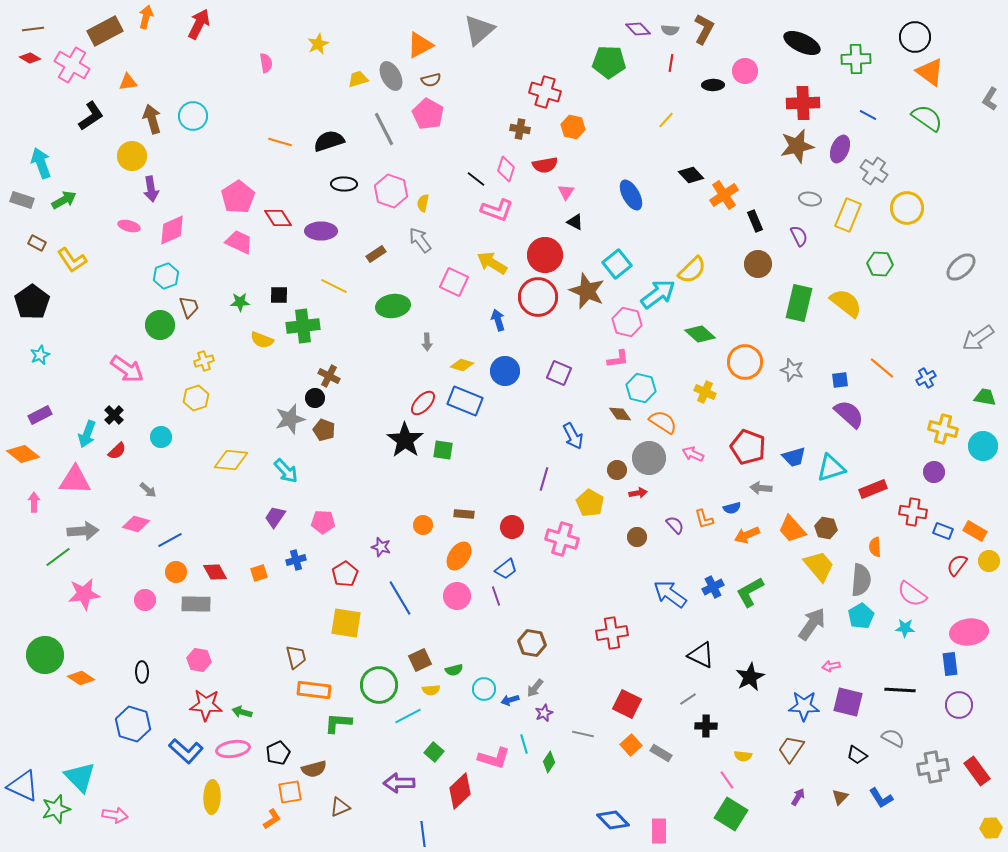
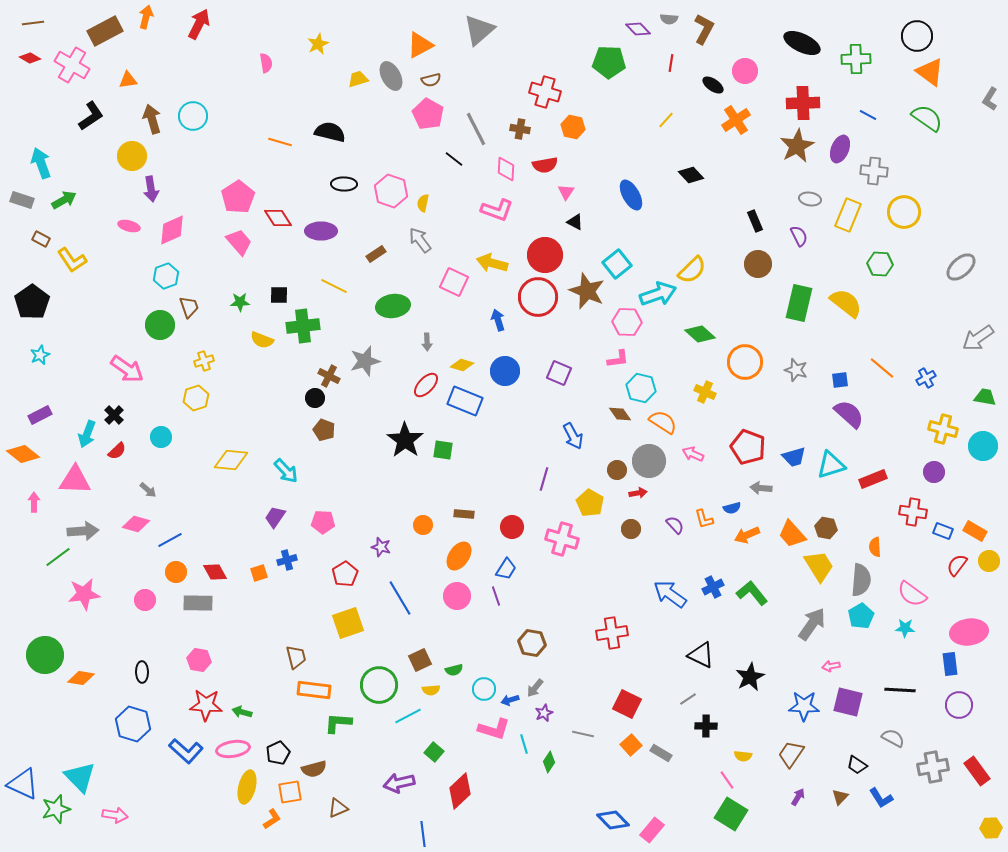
brown line at (33, 29): moved 6 px up
gray semicircle at (670, 30): moved 1 px left, 11 px up
black circle at (915, 37): moved 2 px right, 1 px up
orange triangle at (128, 82): moved 2 px up
black ellipse at (713, 85): rotated 35 degrees clockwise
gray line at (384, 129): moved 92 px right
black semicircle at (329, 141): moved 1 px right, 9 px up; rotated 32 degrees clockwise
brown star at (797, 146): rotated 16 degrees counterclockwise
pink diamond at (506, 169): rotated 15 degrees counterclockwise
gray cross at (874, 171): rotated 28 degrees counterclockwise
black line at (476, 179): moved 22 px left, 20 px up
orange cross at (724, 195): moved 12 px right, 75 px up
yellow circle at (907, 208): moved 3 px left, 4 px down
pink trapezoid at (239, 242): rotated 24 degrees clockwise
brown rectangle at (37, 243): moved 4 px right, 4 px up
yellow arrow at (492, 263): rotated 16 degrees counterclockwise
cyan arrow at (658, 294): rotated 18 degrees clockwise
pink hexagon at (627, 322): rotated 12 degrees counterclockwise
gray star at (792, 370): moved 4 px right
red ellipse at (423, 403): moved 3 px right, 18 px up
gray star at (290, 419): moved 75 px right, 58 px up
gray circle at (649, 458): moved 3 px down
cyan triangle at (831, 468): moved 3 px up
red rectangle at (873, 489): moved 10 px up
orange trapezoid at (792, 529): moved 5 px down
brown circle at (637, 537): moved 6 px left, 8 px up
blue cross at (296, 560): moved 9 px left
yellow trapezoid at (819, 566): rotated 8 degrees clockwise
blue trapezoid at (506, 569): rotated 20 degrees counterclockwise
green L-shape at (750, 592): moved 2 px right, 1 px down; rotated 80 degrees clockwise
gray rectangle at (196, 604): moved 2 px right, 1 px up
yellow square at (346, 623): moved 2 px right; rotated 28 degrees counterclockwise
orange diamond at (81, 678): rotated 24 degrees counterclockwise
brown trapezoid at (791, 749): moved 5 px down
black trapezoid at (857, 755): moved 10 px down
pink L-shape at (494, 758): moved 29 px up
purple arrow at (399, 783): rotated 12 degrees counterclockwise
blue triangle at (23, 786): moved 2 px up
yellow ellipse at (212, 797): moved 35 px right, 10 px up; rotated 12 degrees clockwise
brown triangle at (340, 807): moved 2 px left, 1 px down
pink rectangle at (659, 831): moved 7 px left, 1 px up; rotated 40 degrees clockwise
